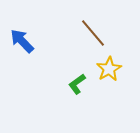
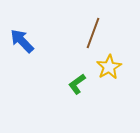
brown line: rotated 60 degrees clockwise
yellow star: moved 2 px up
